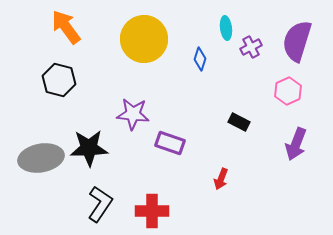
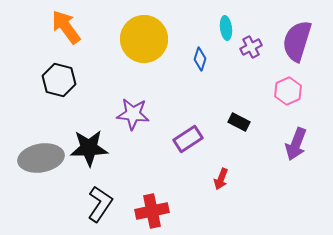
purple rectangle: moved 18 px right, 4 px up; rotated 52 degrees counterclockwise
red cross: rotated 12 degrees counterclockwise
